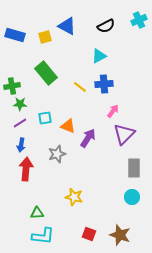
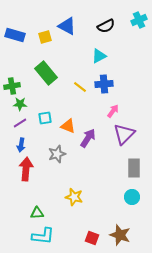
red square: moved 3 px right, 4 px down
